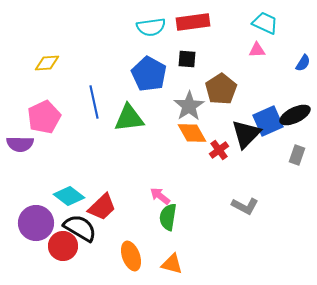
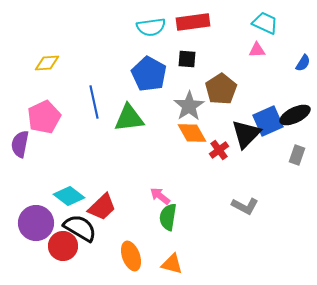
purple semicircle: rotated 100 degrees clockwise
